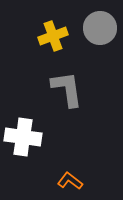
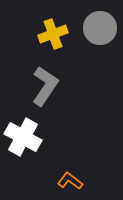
yellow cross: moved 2 px up
gray L-shape: moved 22 px left, 3 px up; rotated 42 degrees clockwise
white cross: rotated 21 degrees clockwise
